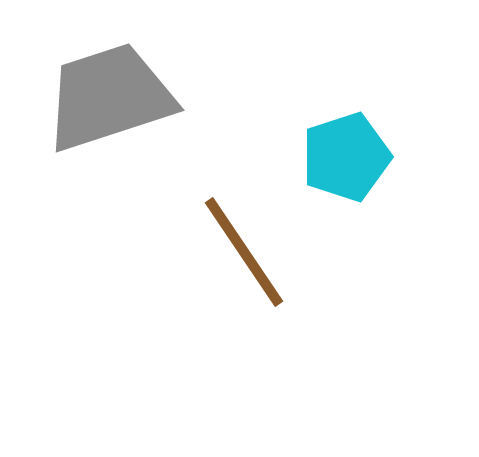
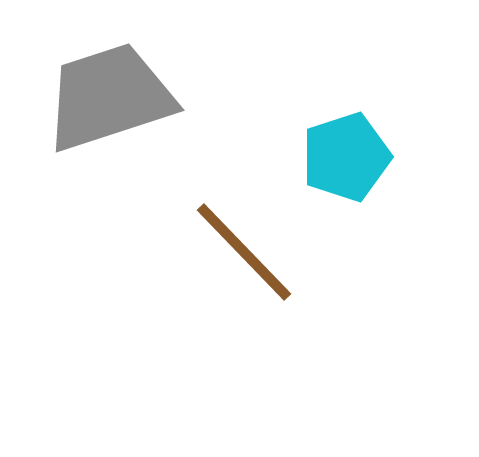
brown line: rotated 10 degrees counterclockwise
